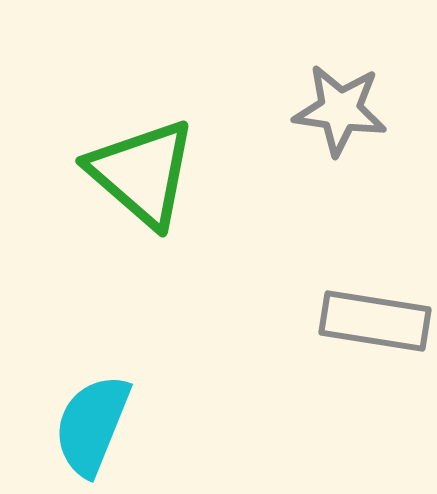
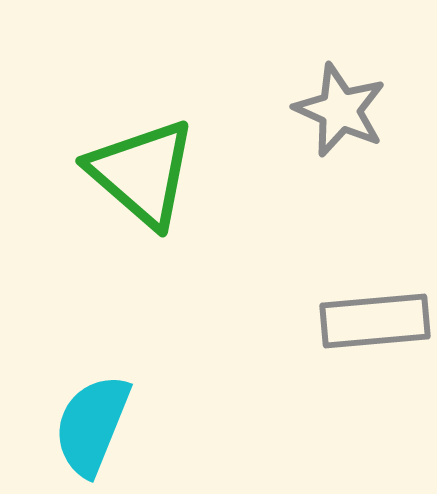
gray star: rotated 16 degrees clockwise
gray rectangle: rotated 14 degrees counterclockwise
